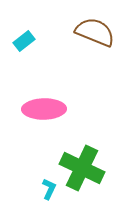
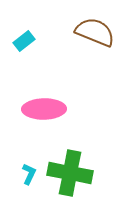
green cross: moved 12 px left, 5 px down; rotated 15 degrees counterclockwise
cyan L-shape: moved 20 px left, 15 px up
